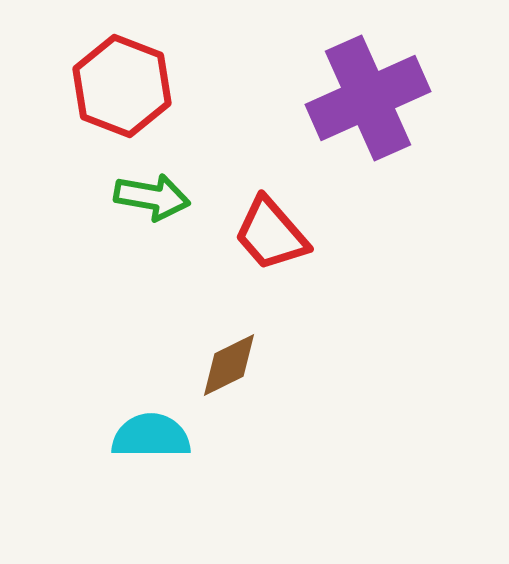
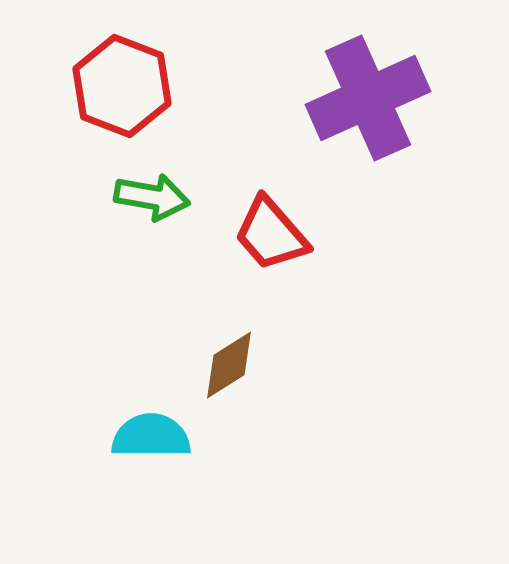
brown diamond: rotated 6 degrees counterclockwise
